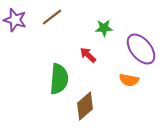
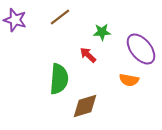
brown line: moved 8 px right
green star: moved 2 px left, 4 px down
brown diamond: rotated 24 degrees clockwise
